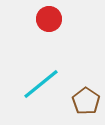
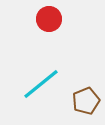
brown pentagon: rotated 16 degrees clockwise
